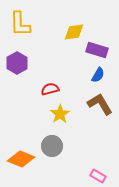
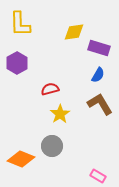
purple rectangle: moved 2 px right, 2 px up
